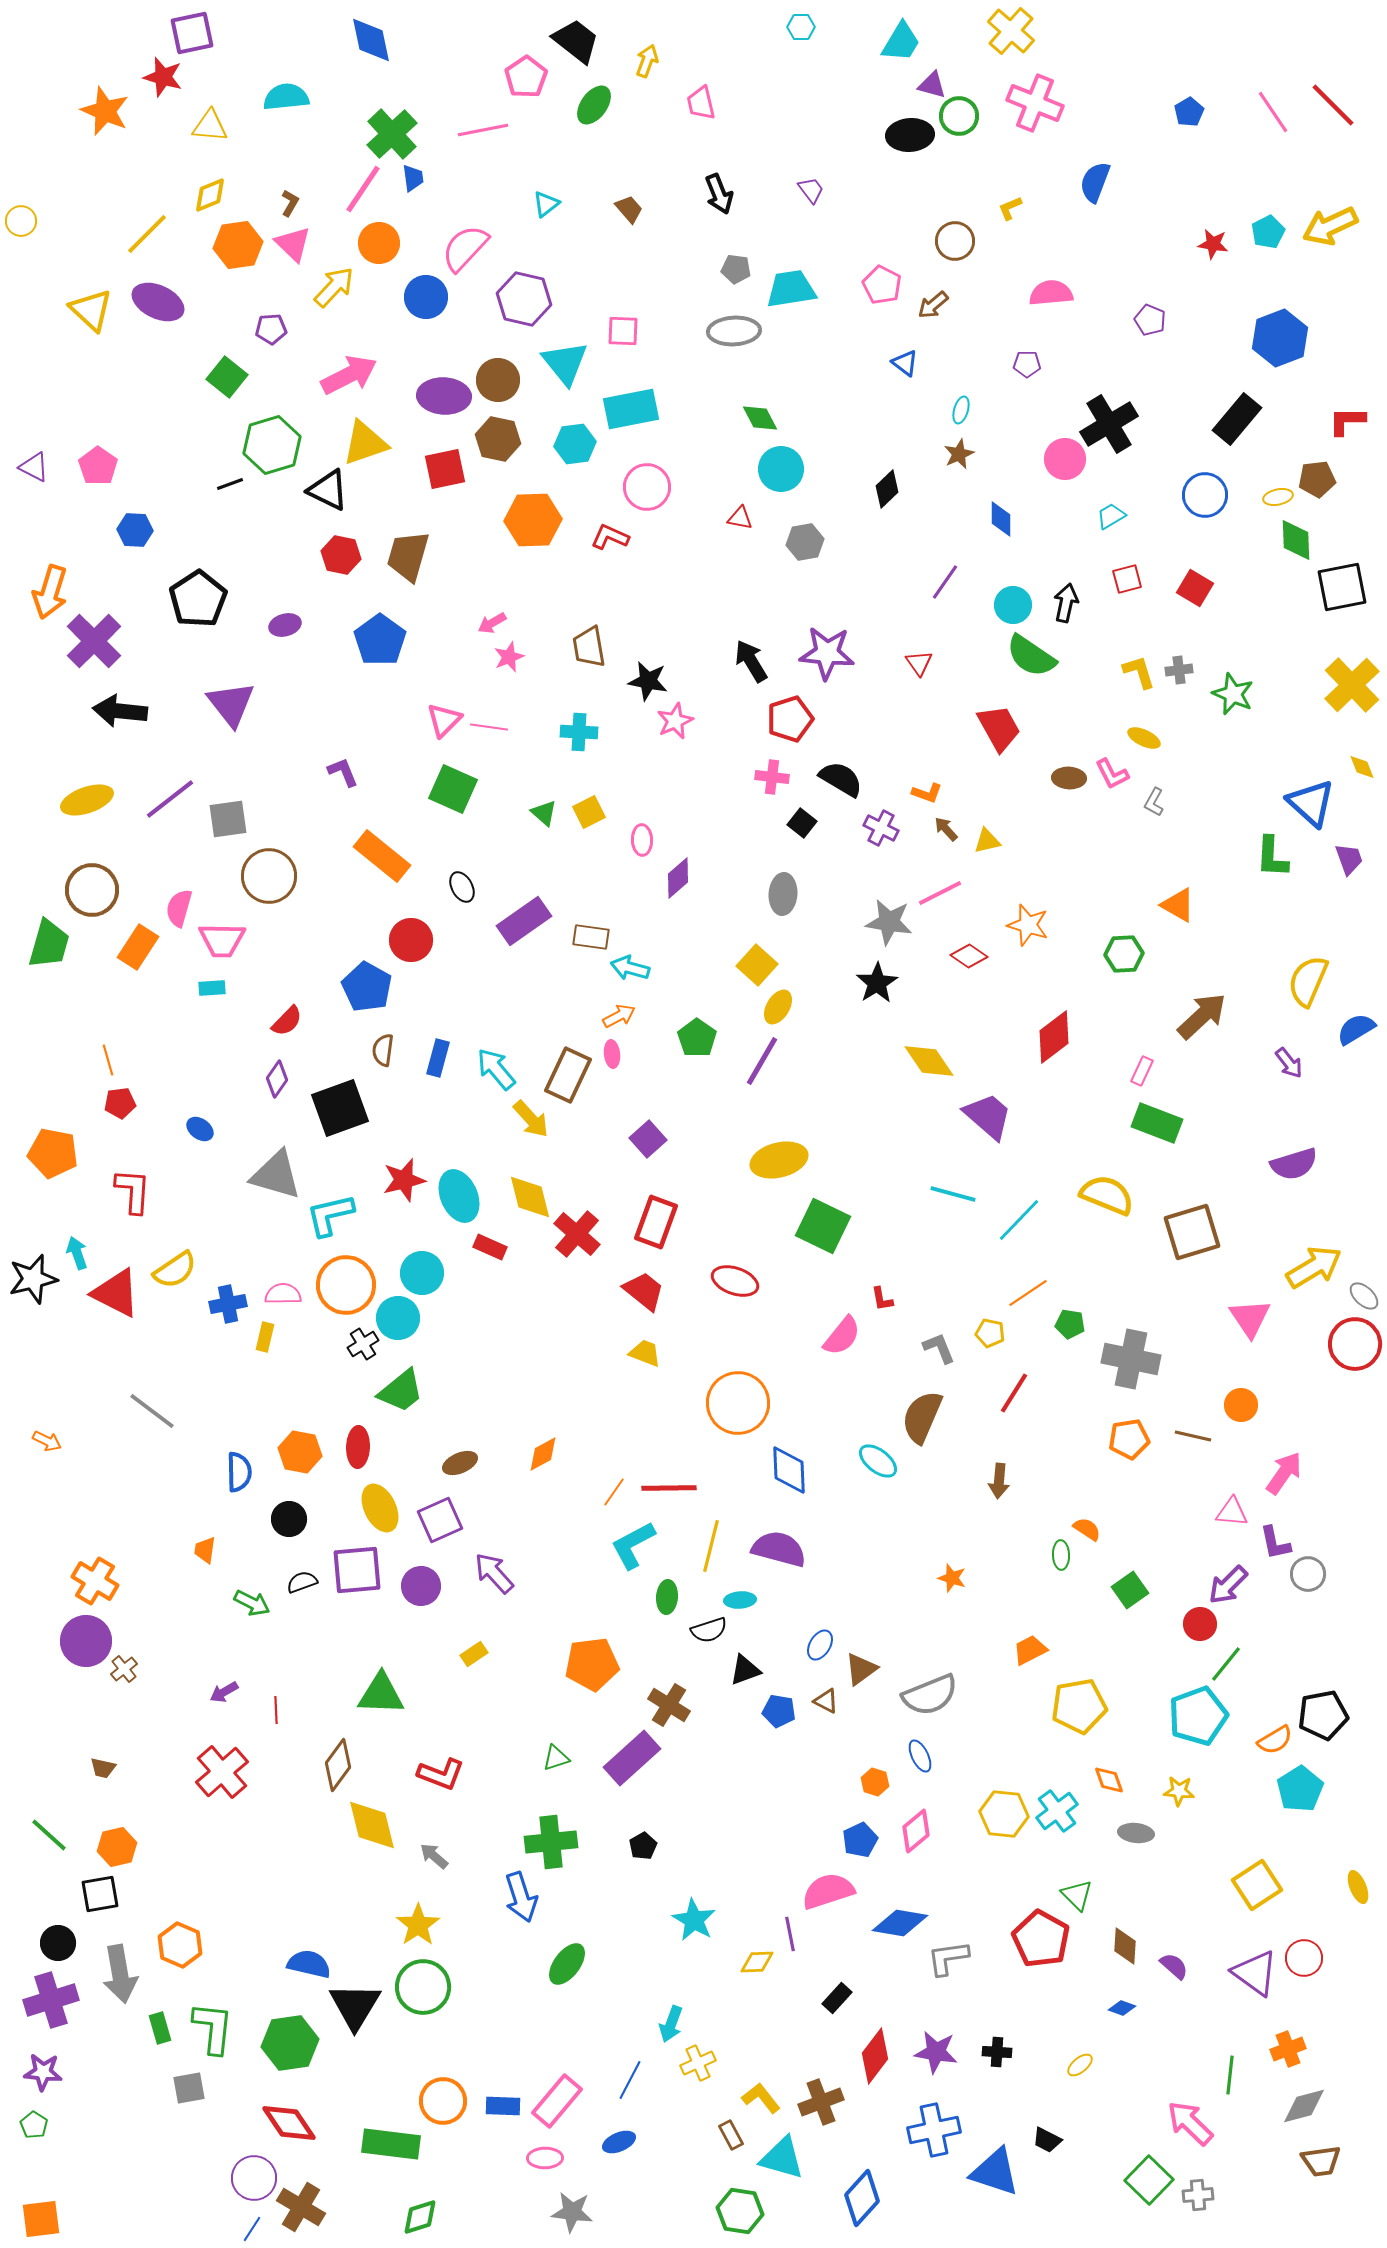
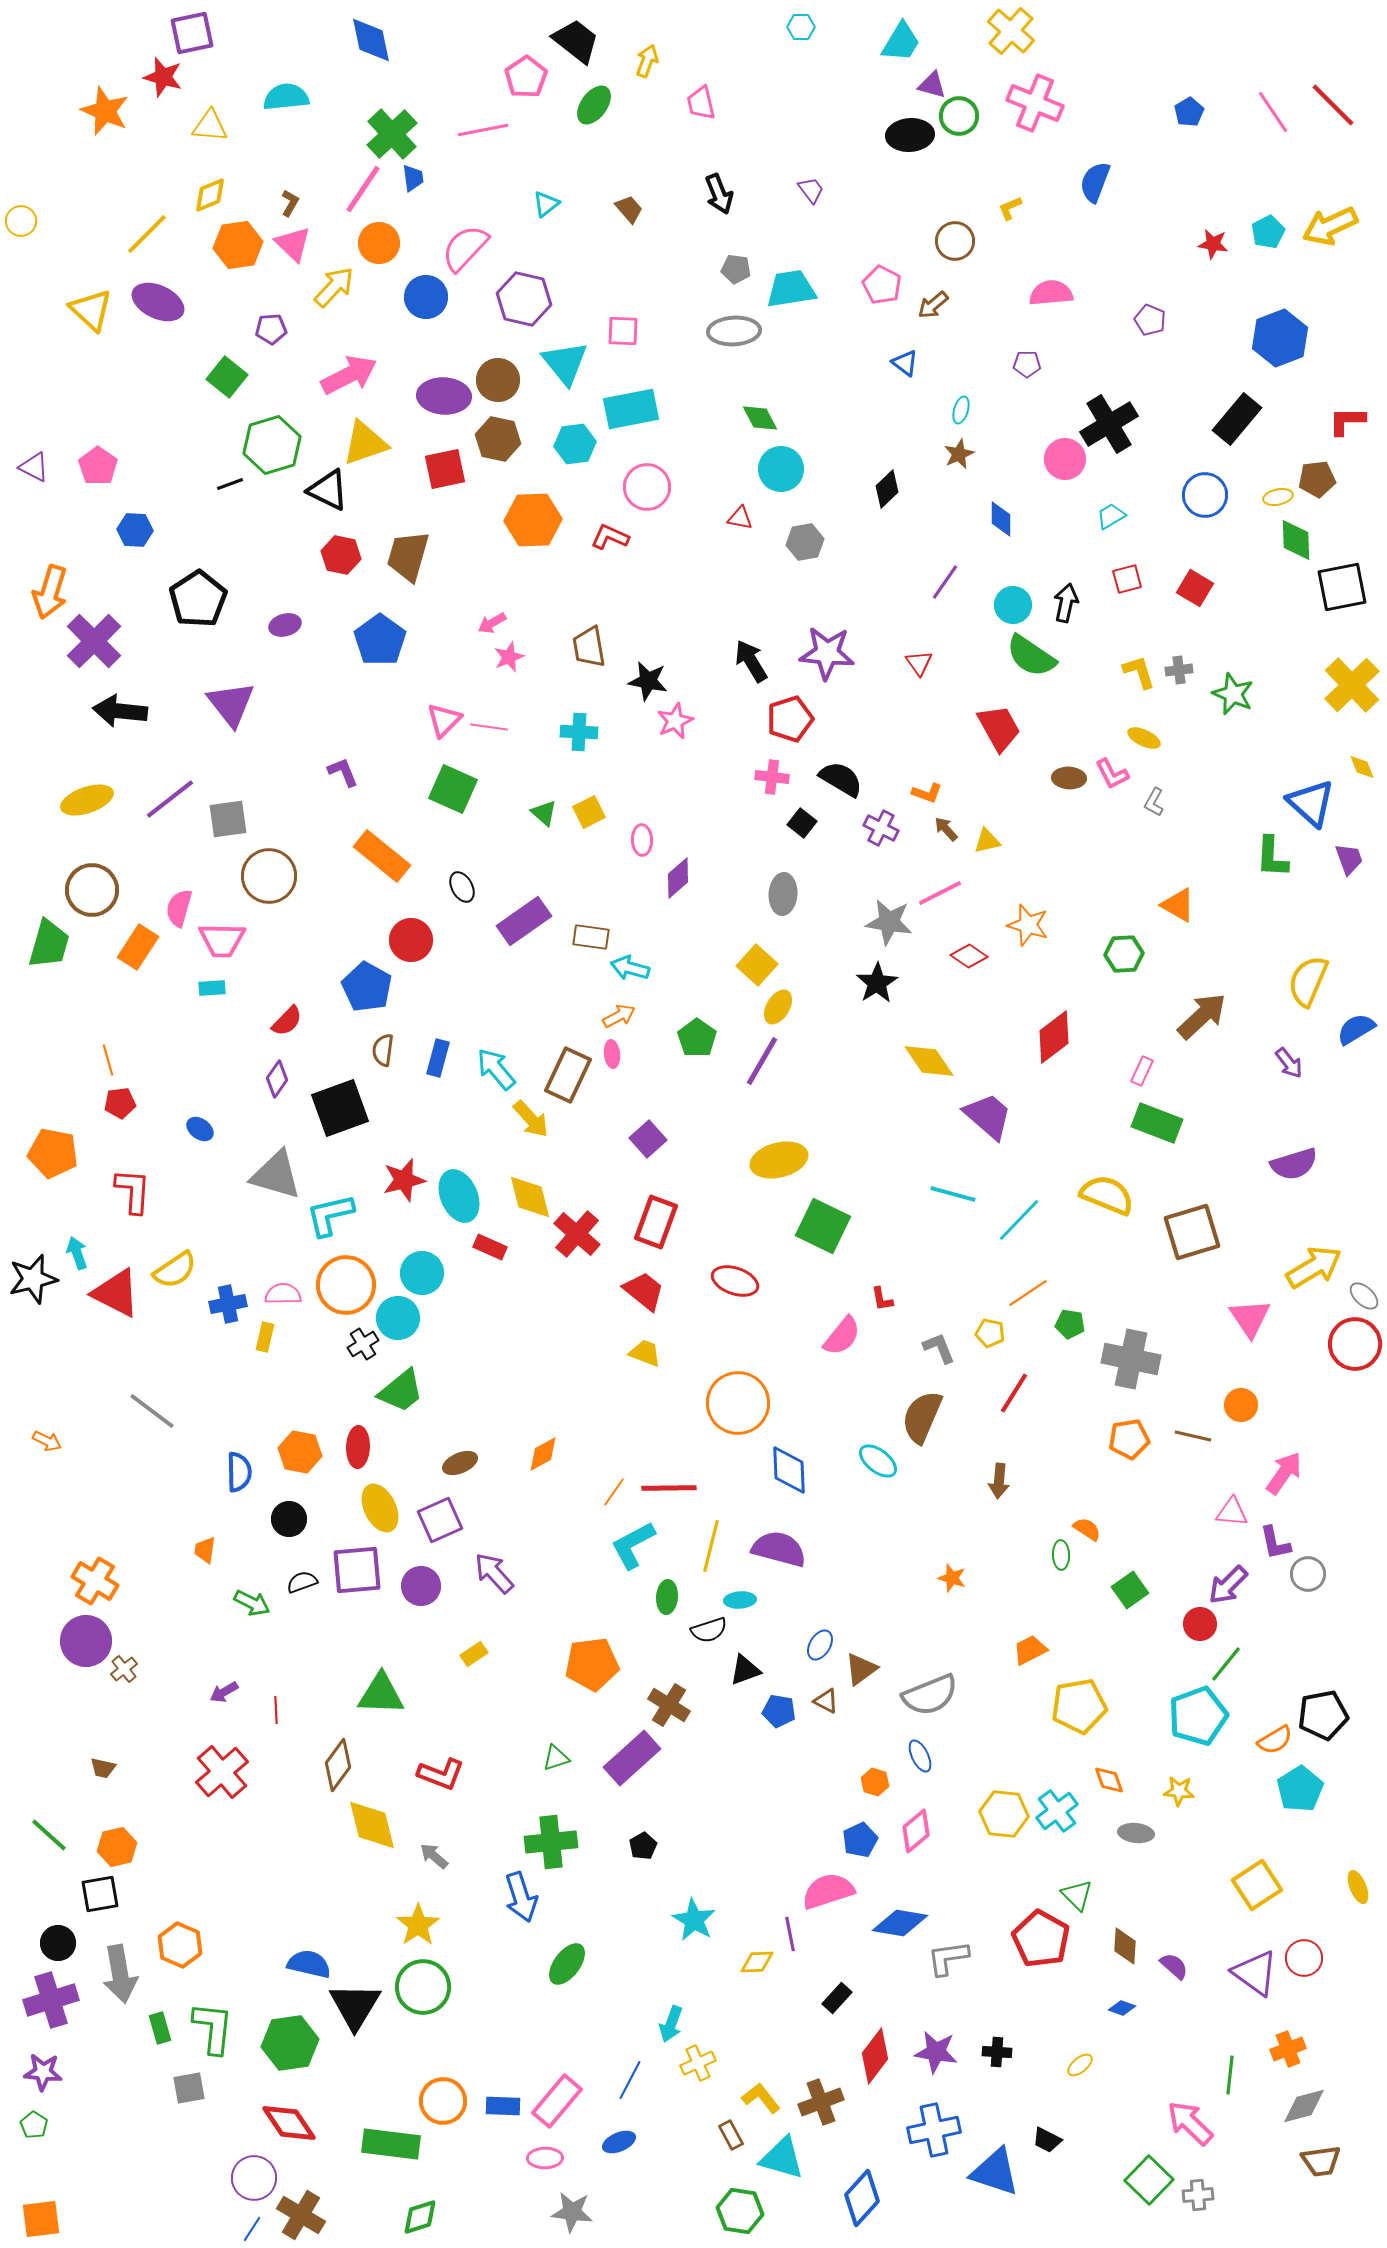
brown cross at (301, 2207): moved 8 px down
